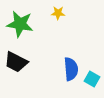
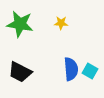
yellow star: moved 3 px right, 10 px down
black trapezoid: moved 4 px right, 10 px down
cyan square: moved 2 px left, 8 px up
